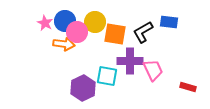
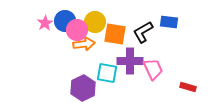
pink star: rotated 14 degrees clockwise
pink circle: moved 2 px up
orange arrow: moved 20 px right; rotated 15 degrees counterclockwise
pink trapezoid: moved 1 px up
cyan square: moved 3 px up
